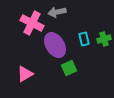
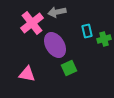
pink cross: rotated 25 degrees clockwise
cyan rectangle: moved 3 px right, 8 px up
pink triangle: moved 2 px right; rotated 42 degrees clockwise
